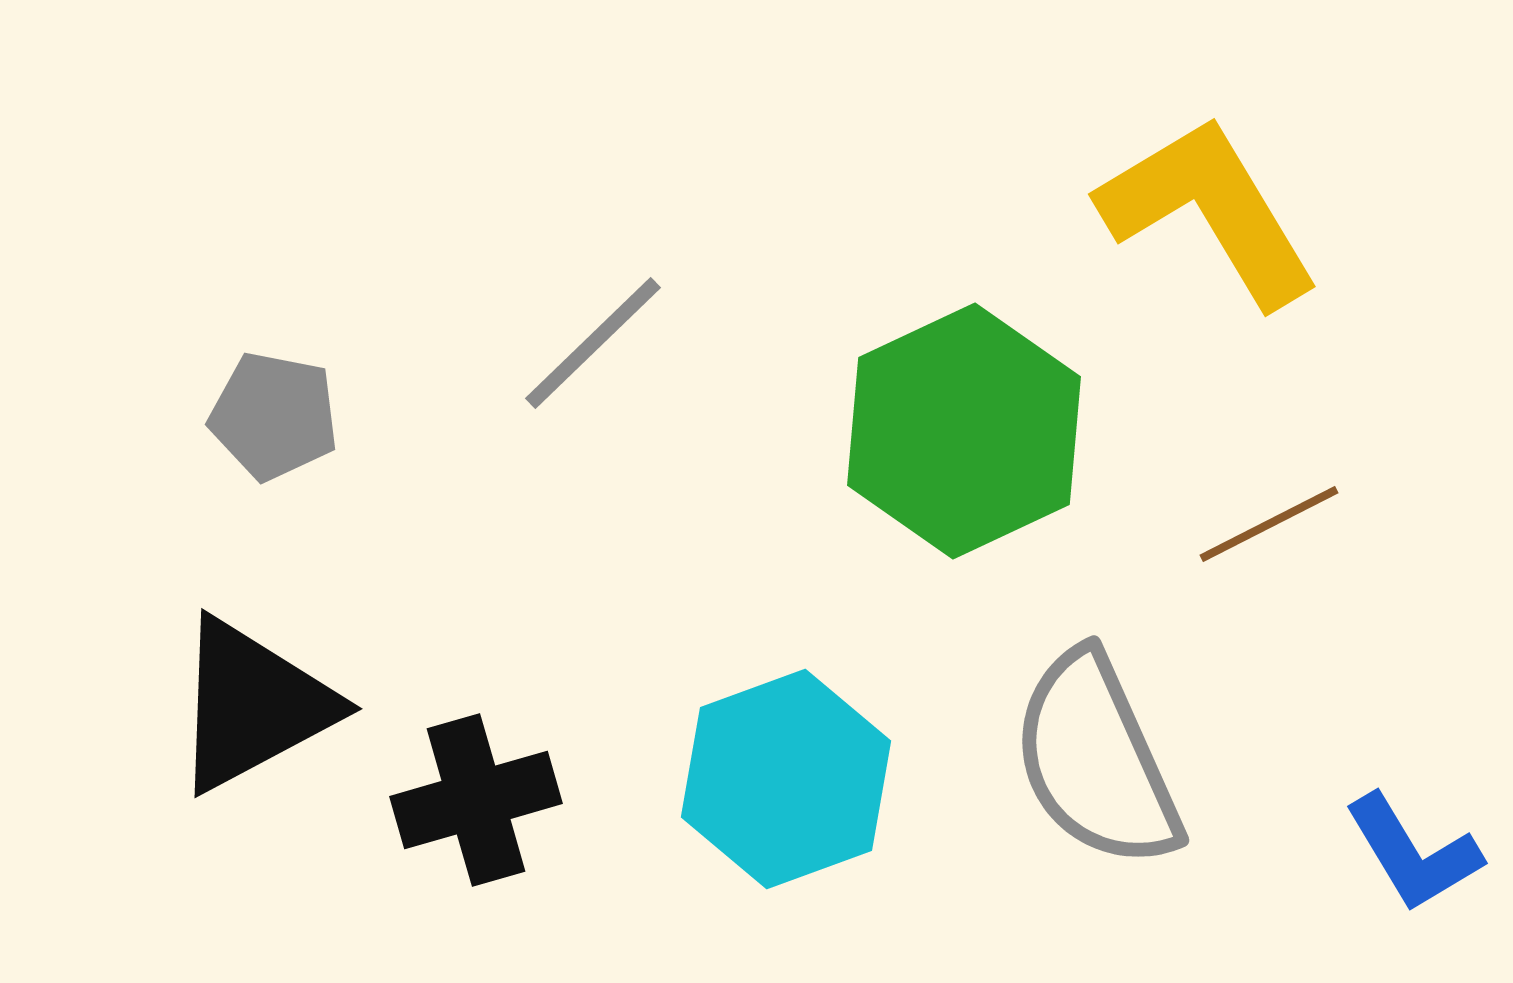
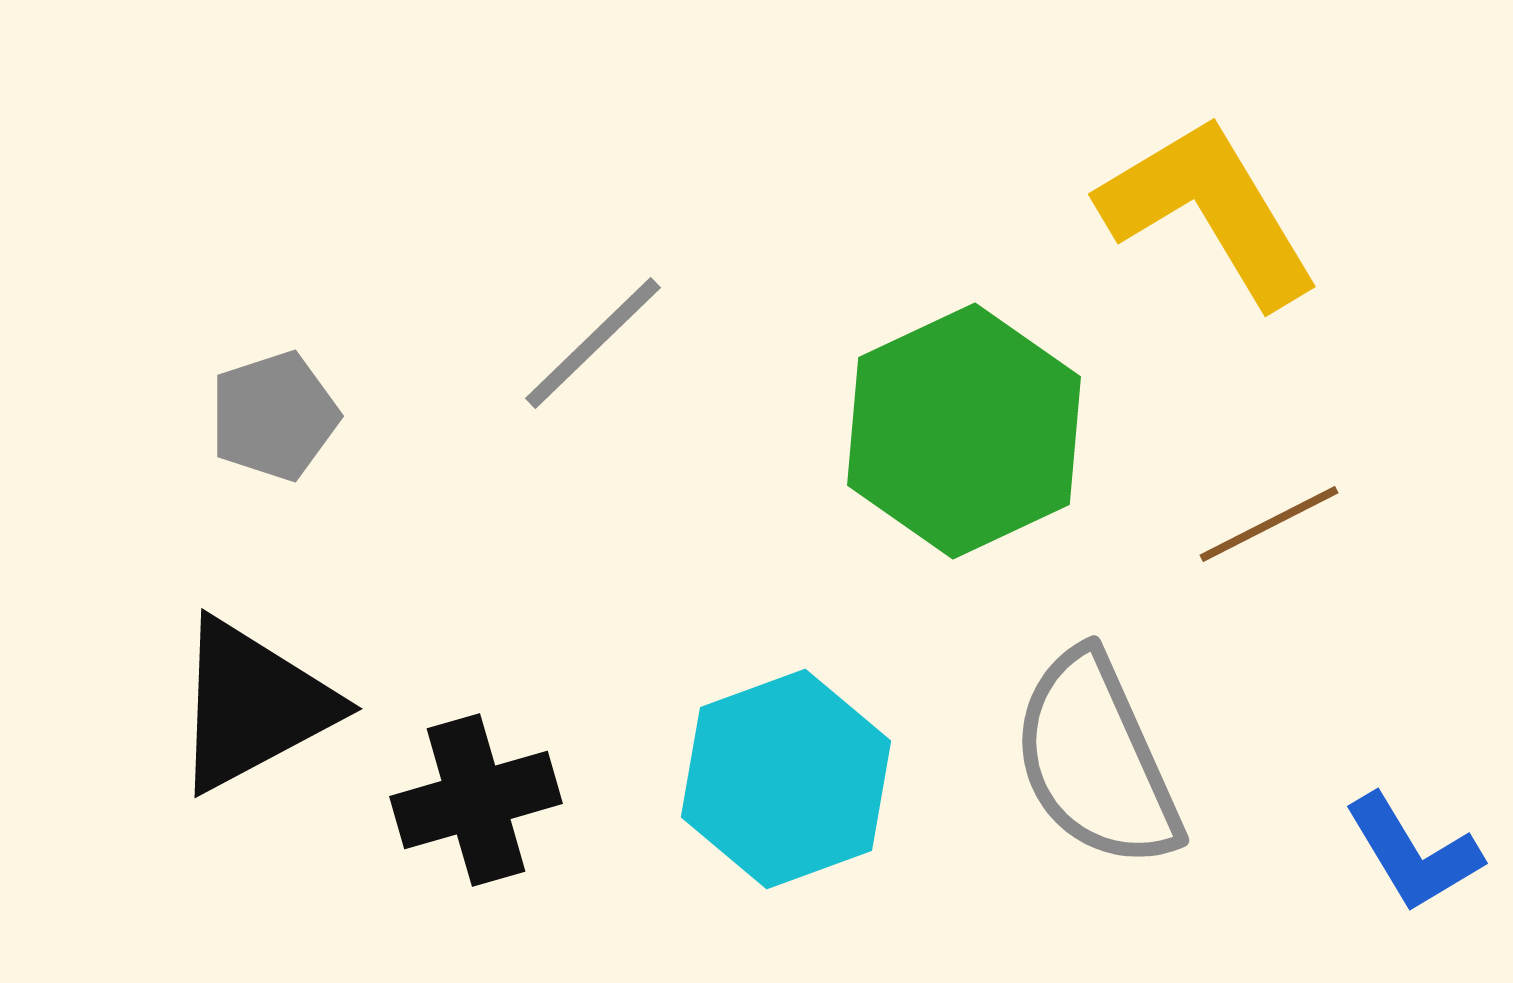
gray pentagon: rotated 29 degrees counterclockwise
